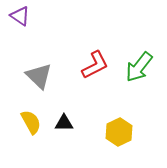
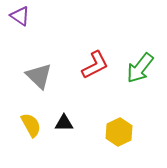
green arrow: moved 1 px right, 1 px down
yellow semicircle: moved 3 px down
